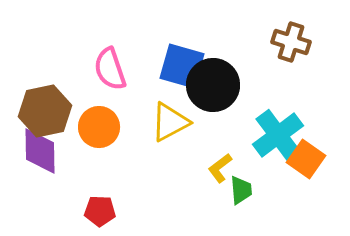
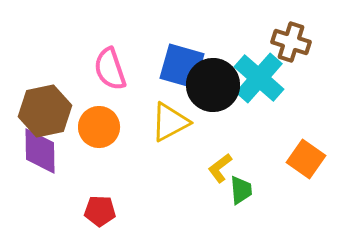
cyan cross: moved 19 px left, 57 px up; rotated 12 degrees counterclockwise
